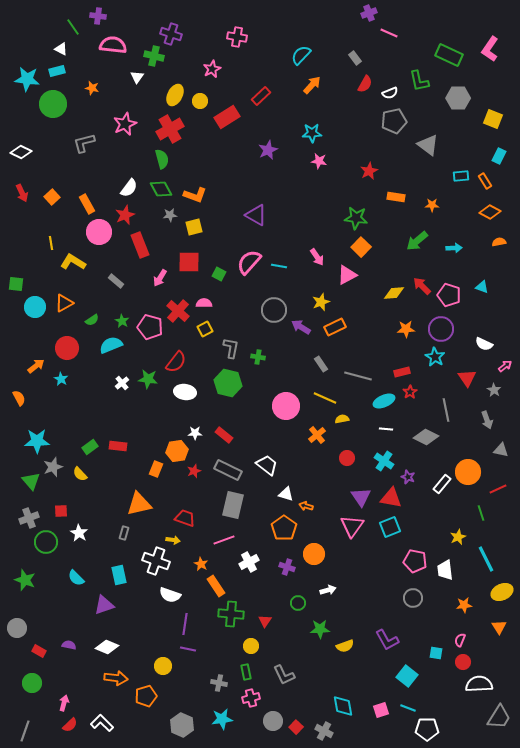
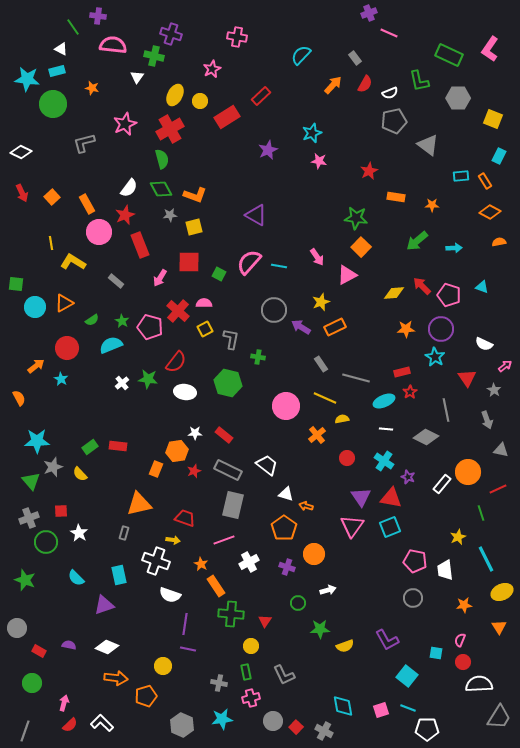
orange arrow at (312, 85): moved 21 px right
cyan star at (312, 133): rotated 18 degrees counterclockwise
gray L-shape at (231, 348): moved 9 px up
gray line at (358, 376): moved 2 px left, 2 px down
